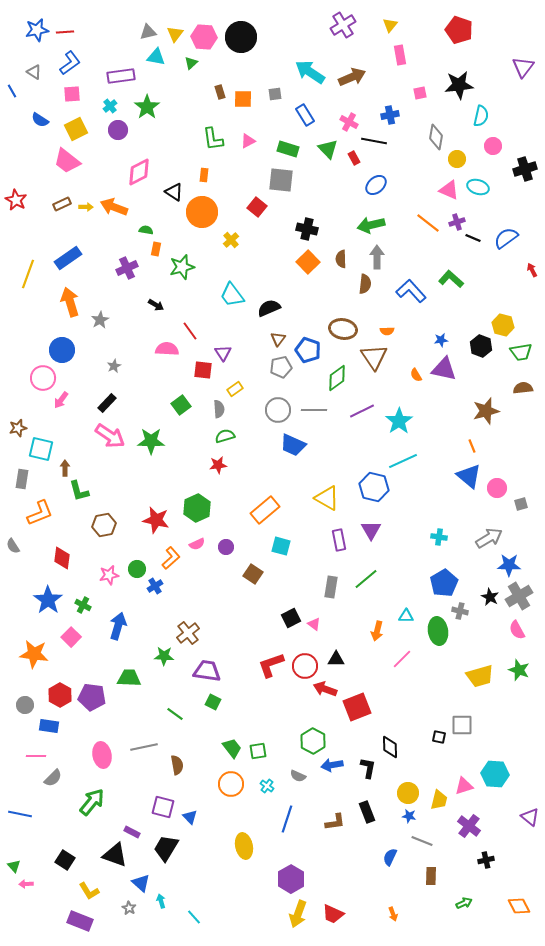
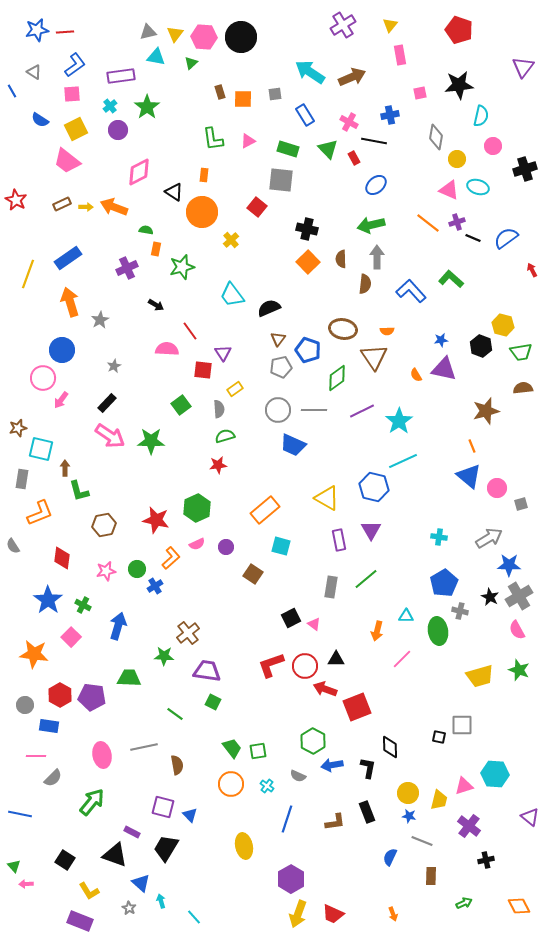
blue L-shape at (70, 63): moved 5 px right, 2 px down
pink star at (109, 575): moved 3 px left, 4 px up
blue triangle at (190, 817): moved 2 px up
